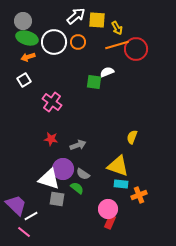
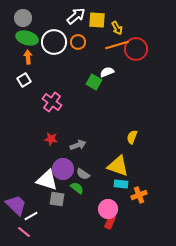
gray circle: moved 3 px up
orange arrow: rotated 104 degrees clockwise
green square: rotated 21 degrees clockwise
white triangle: moved 2 px left, 1 px down
